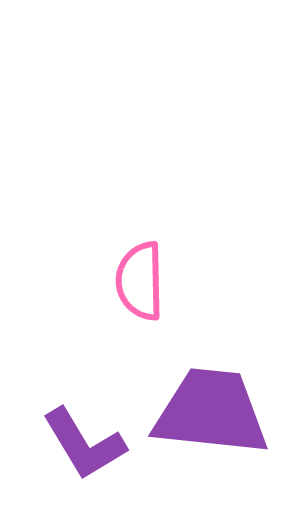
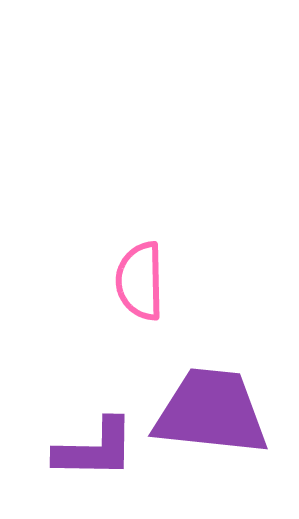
purple L-shape: moved 11 px right, 5 px down; rotated 58 degrees counterclockwise
